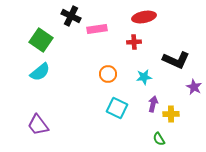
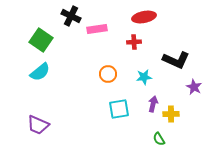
cyan square: moved 2 px right, 1 px down; rotated 35 degrees counterclockwise
purple trapezoid: rotated 30 degrees counterclockwise
